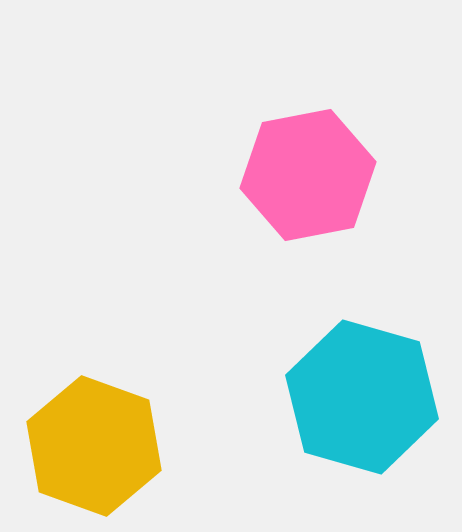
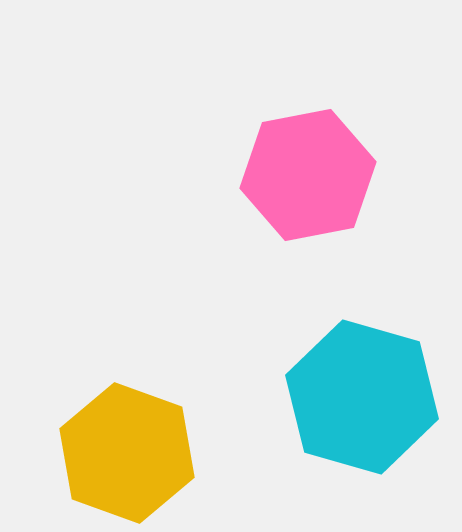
yellow hexagon: moved 33 px right, 7 px down
